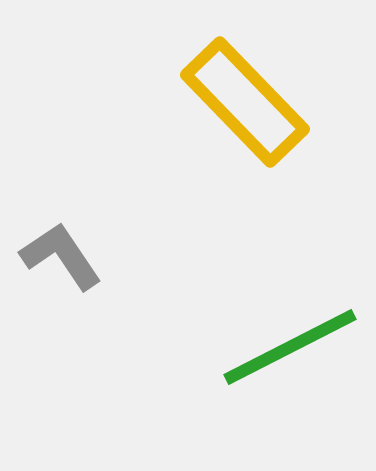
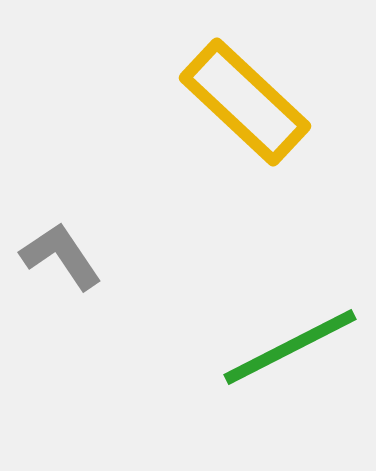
yellow rectangle: rotated 3 degrees counterclockwise
